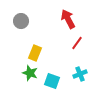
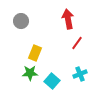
red arrow: rotated 18 degrees clockwise
green star: rotated 21 degrees counterclockwise
cyan square: rotated 21 degrees clockwise
